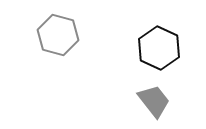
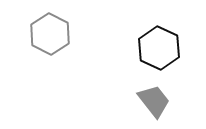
gray hexagon: moved 8 px left, 1 px up; rotated 12 degrees clockwise
